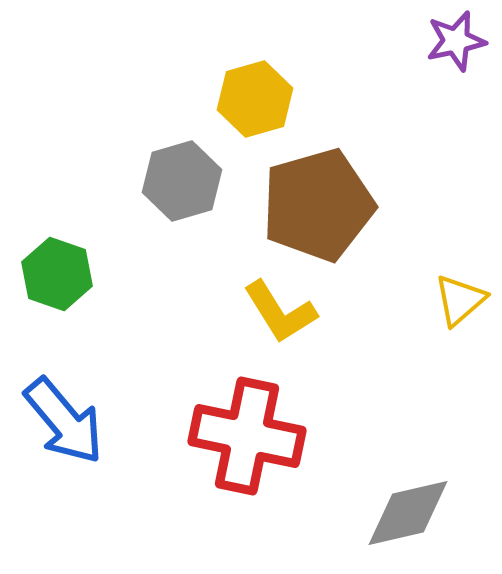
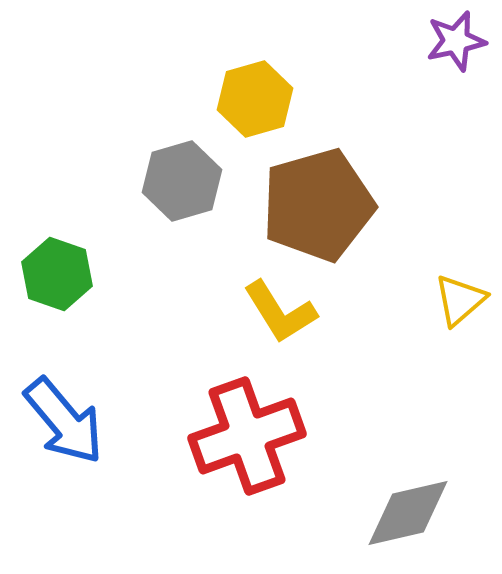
red cross: rotated 32 degrees counterclockwise
